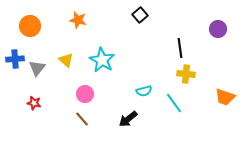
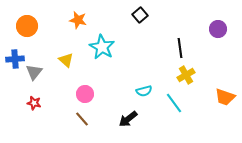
orange circle: moved 3 px left
cyan star: moved 13 px up
gray triangle: moved 3 px left, 4 px down
yellow cross: moved 1 px down; rotated 36 degrees counterclockwise
